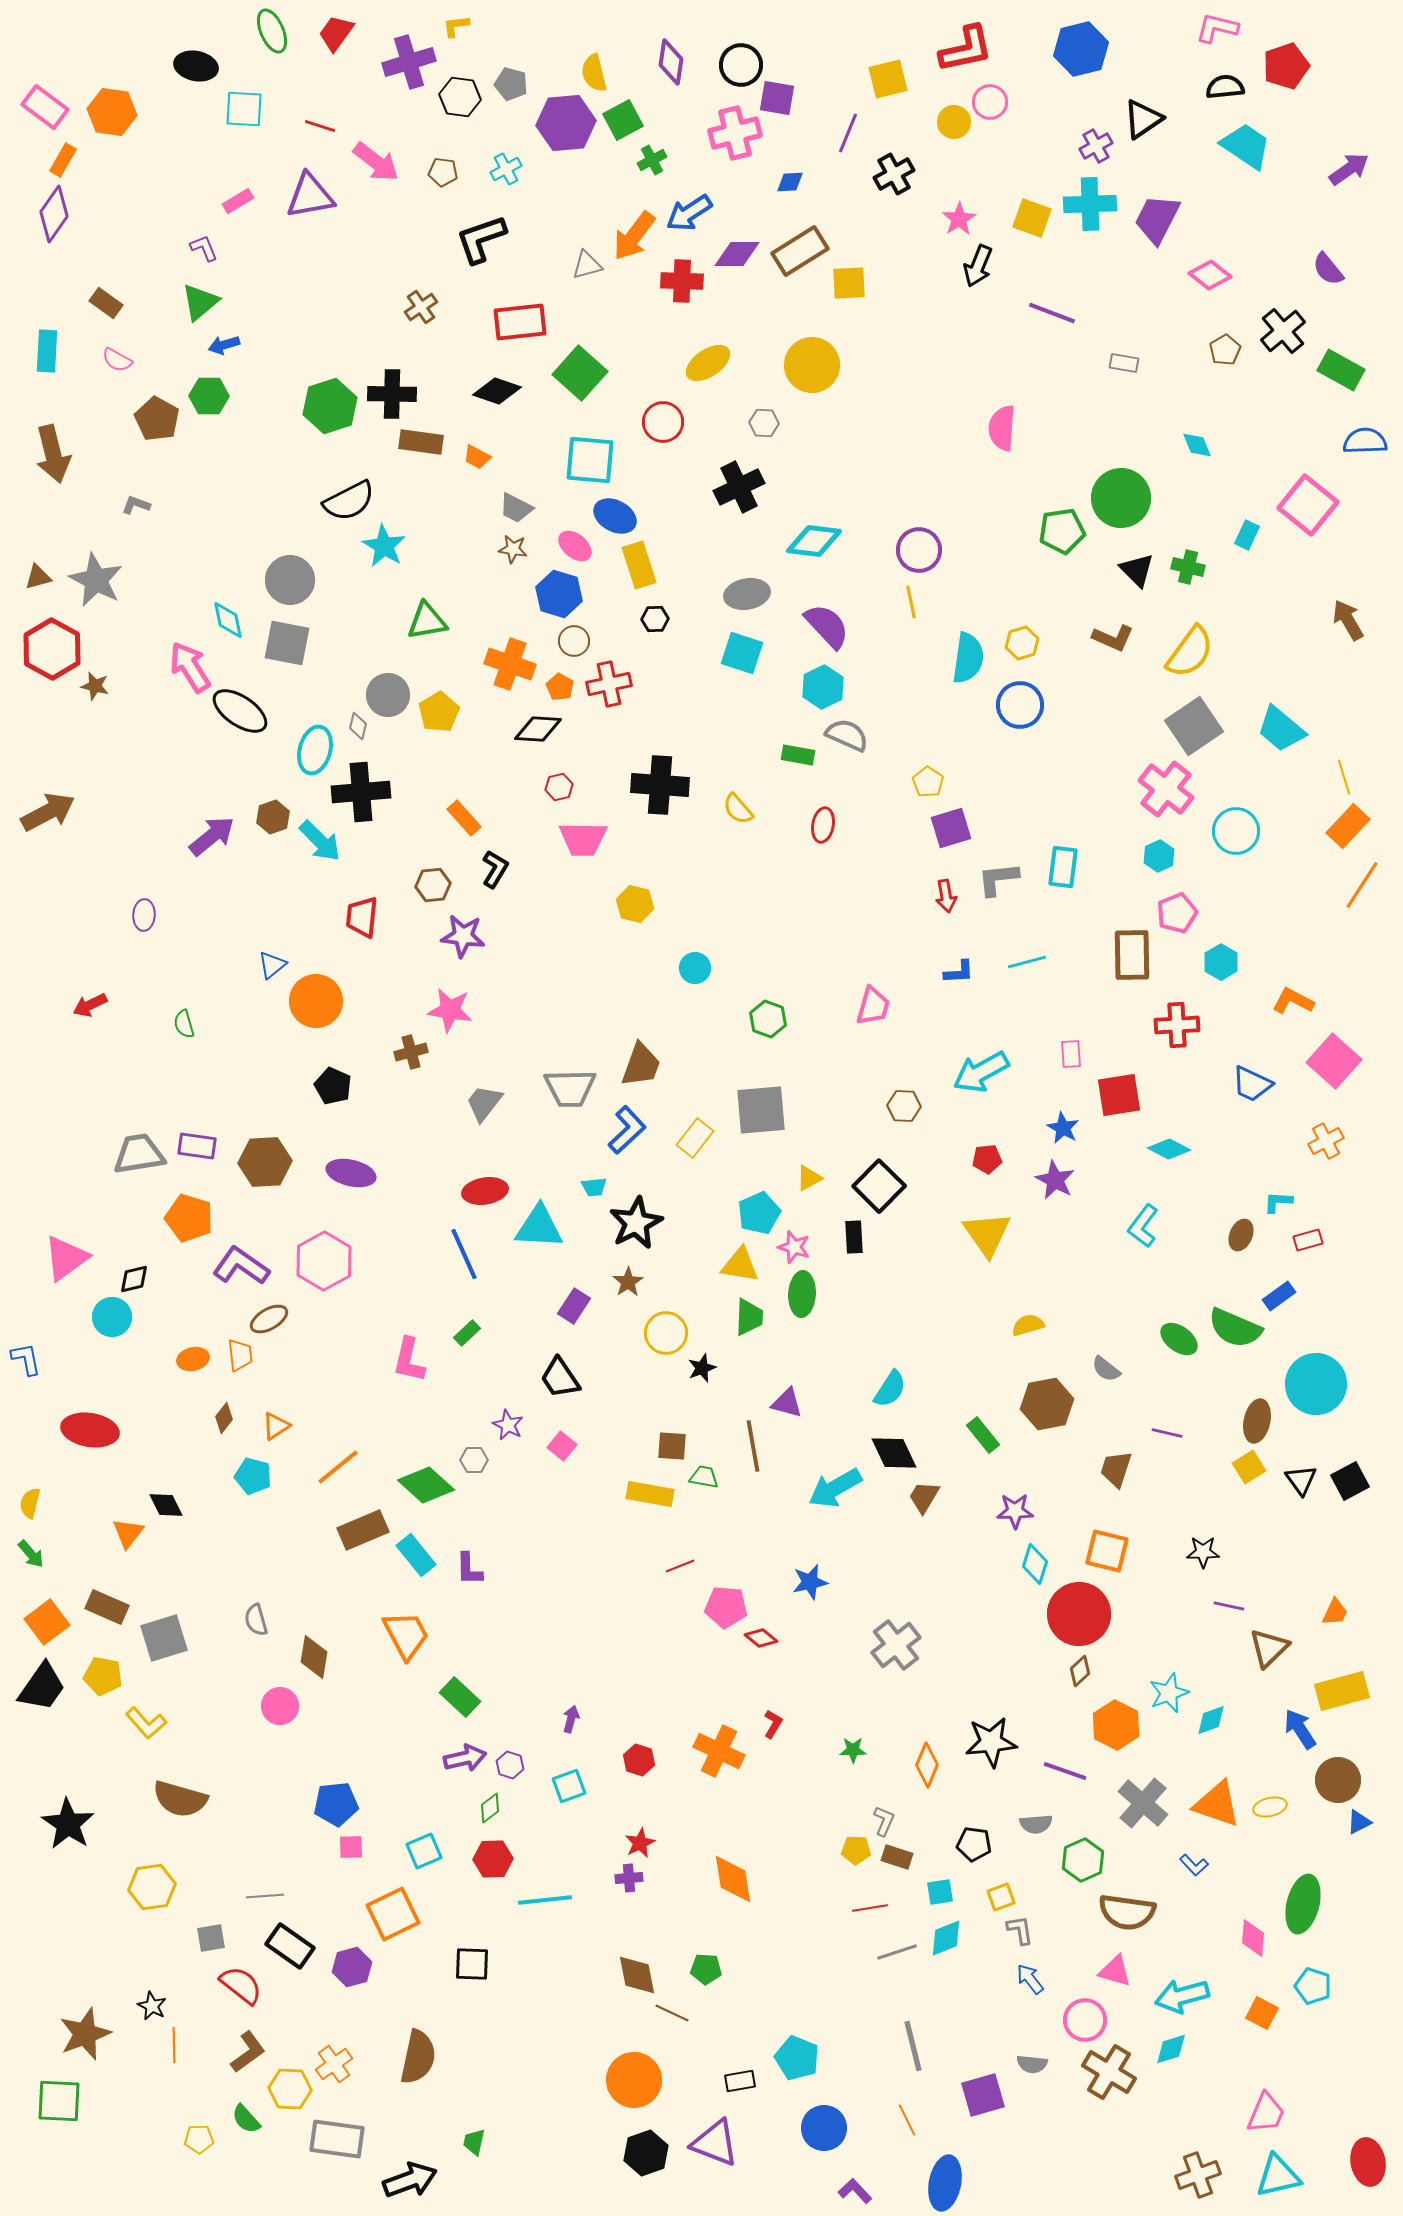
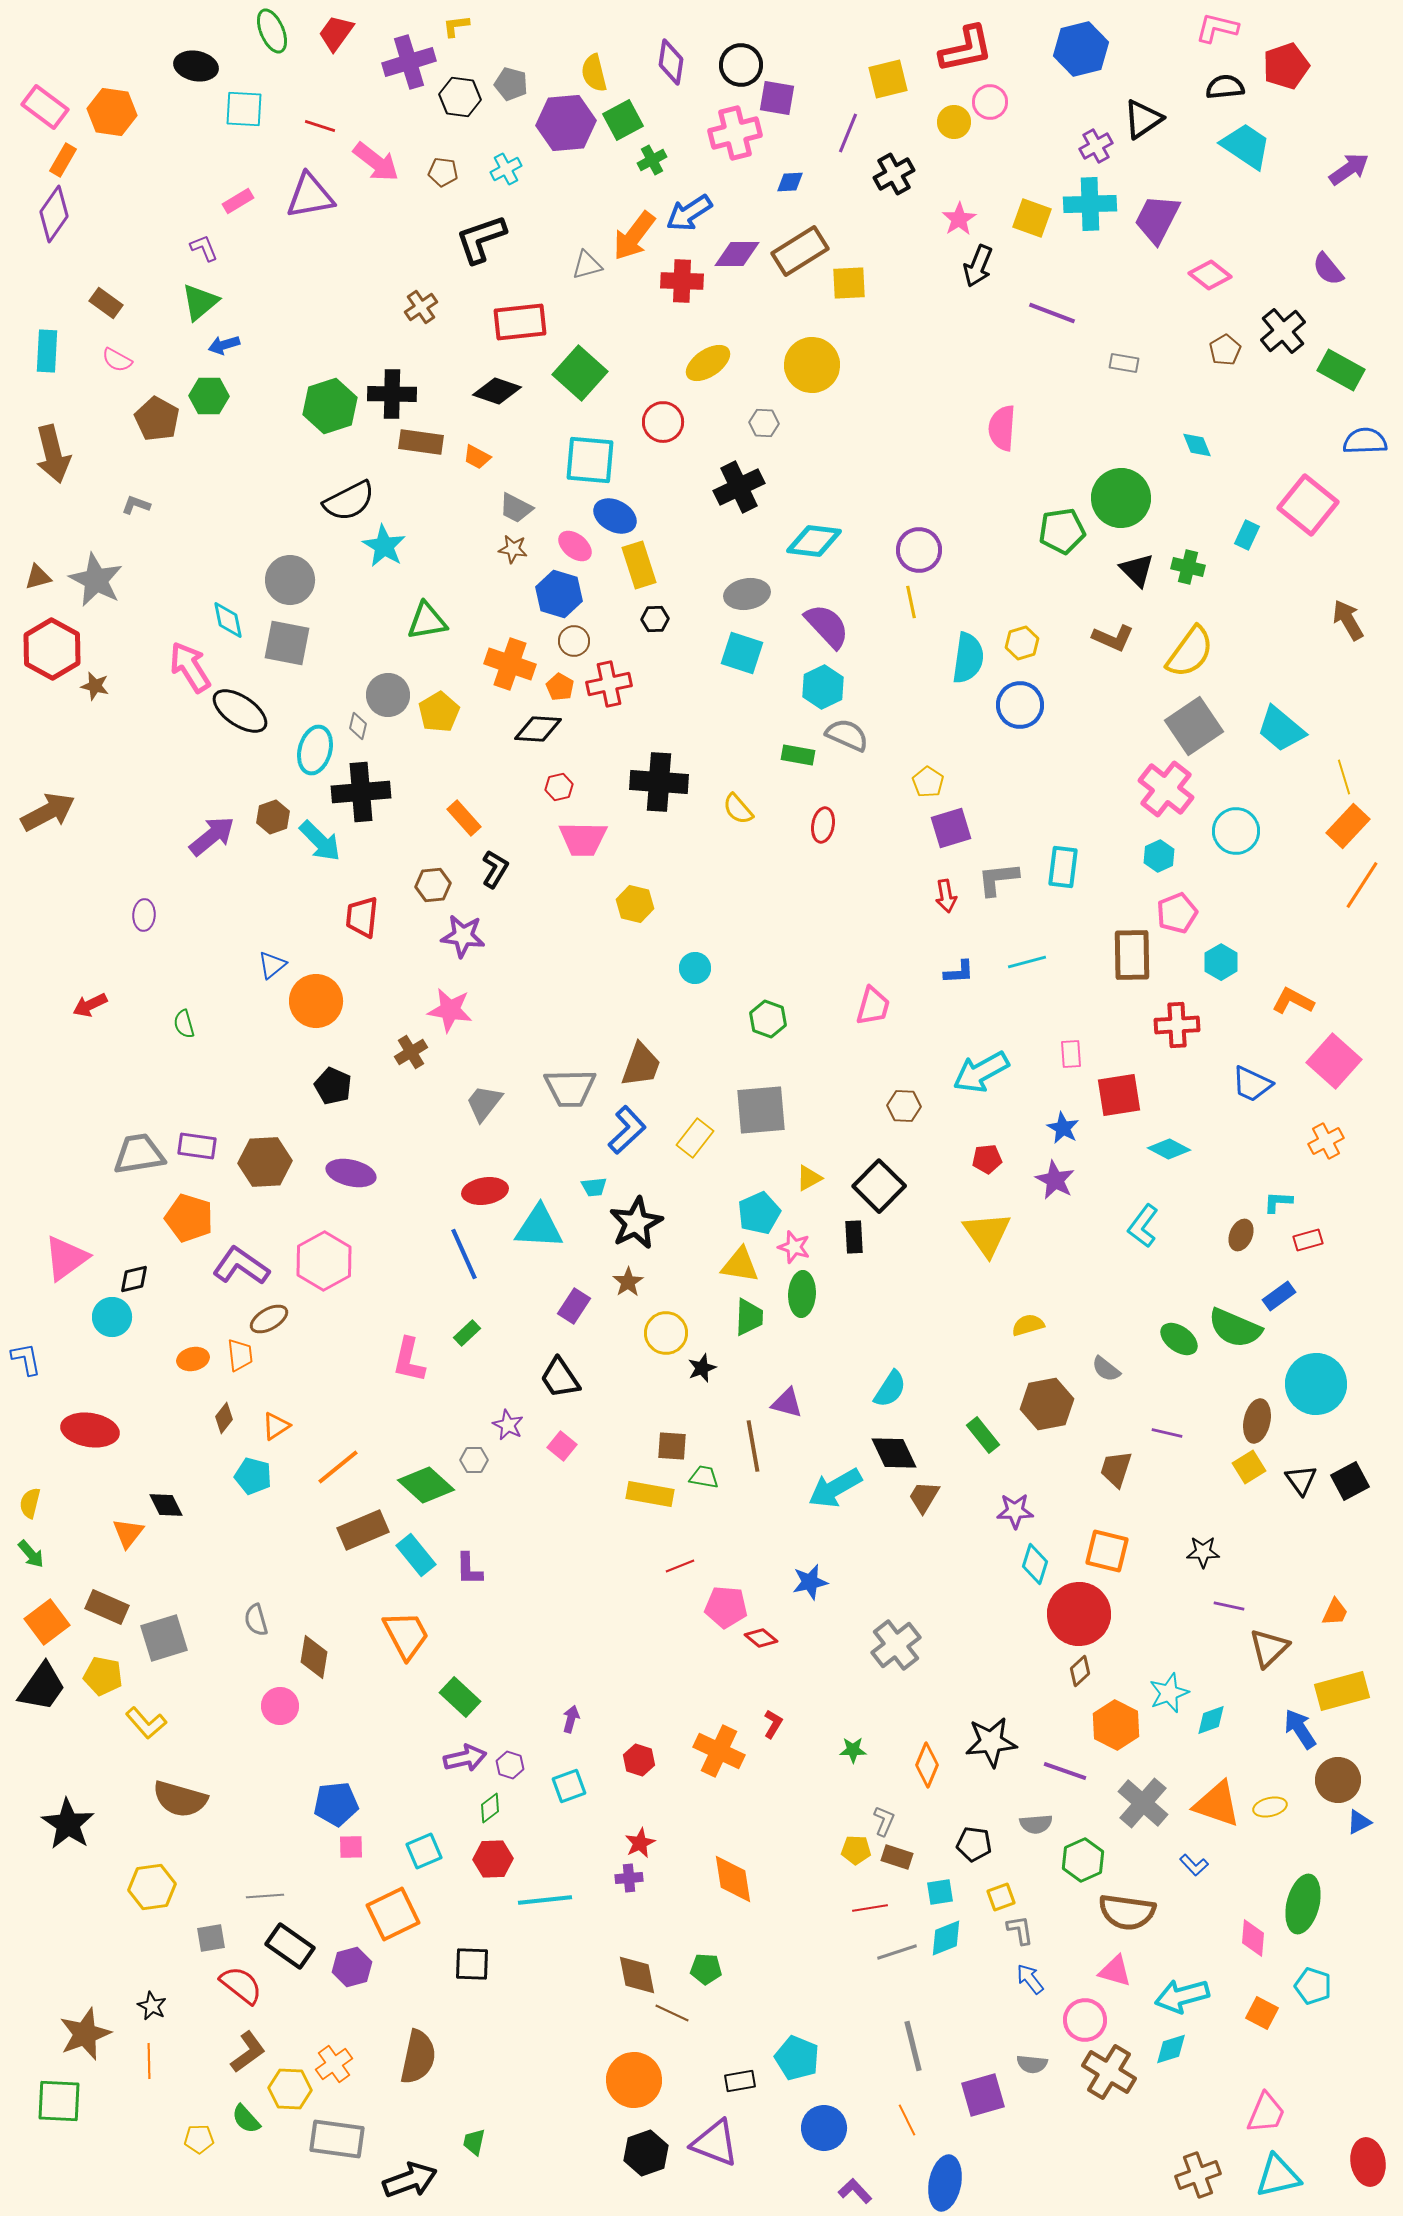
black cross at (660, 785): moved 1 px left, 3 px up
brown cross at (411, 1052): rotated 16 degrees counterclockwise
orange line at (174, 2045): moved 25 px left, 16 px down
